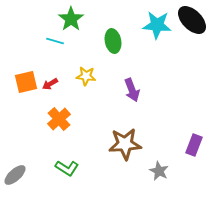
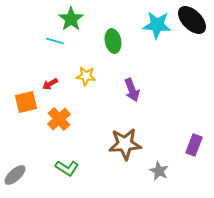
orange square: moved 20 px down
